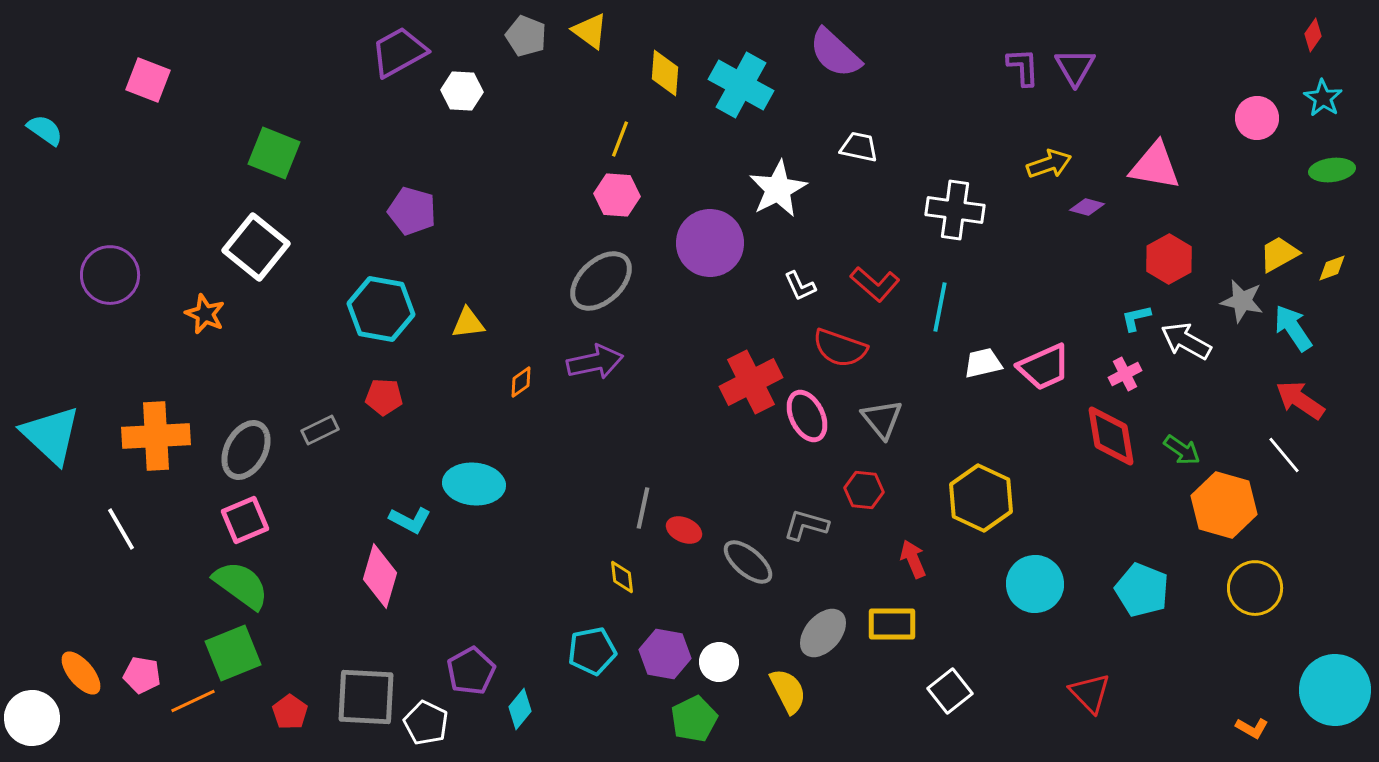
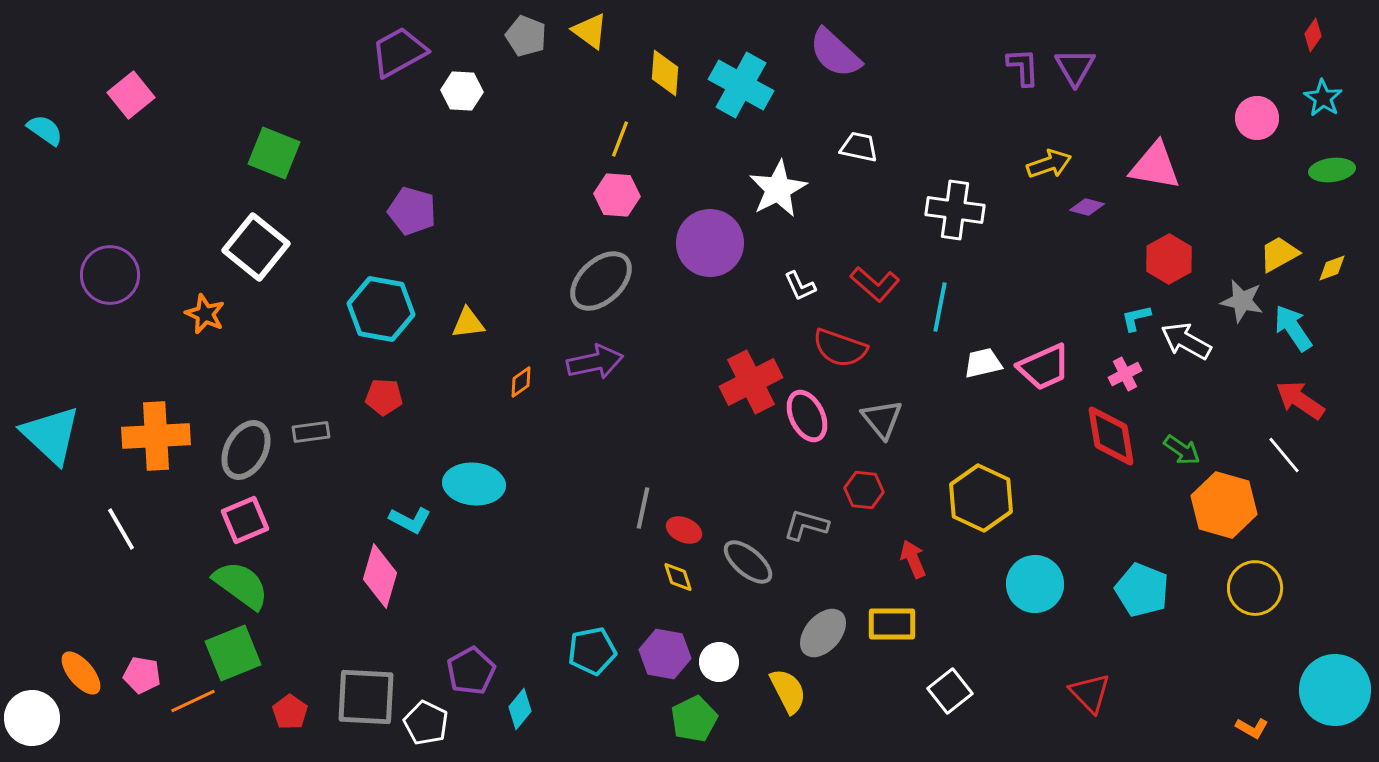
pink square at (148, 80): moved 17 px left, 15 px down; rotated 30 degrees clockwise
gray rectangle at (320, 430): moved 9 px left, 2 px down; rotated 18 degrees clockwise
yellow diamond at (622, 577): moved 56 px right; rotated 12 degrees counterclockwise
